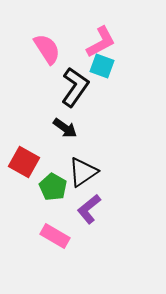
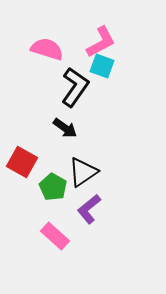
pink semicircle: rotated 40 degrees counterclockwise
red square: moved 2 px left
pink rectangle: rotated 12 degrees clockwise
